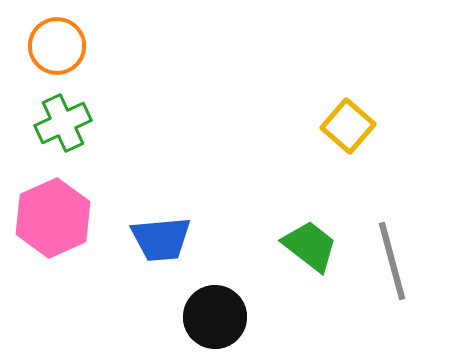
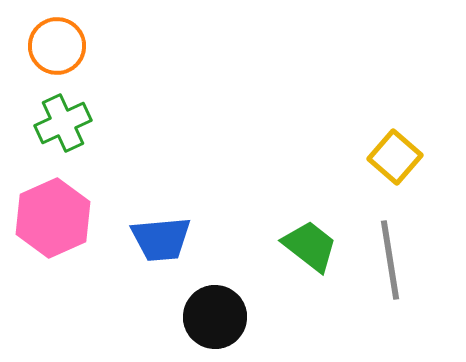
yellow square: moved 47 px right, 31 px down
gray line: moved 2 px left, 1 px up; rotated 6 degrees clockwise
